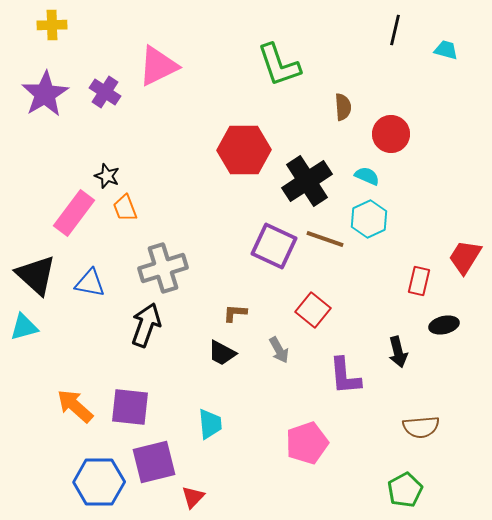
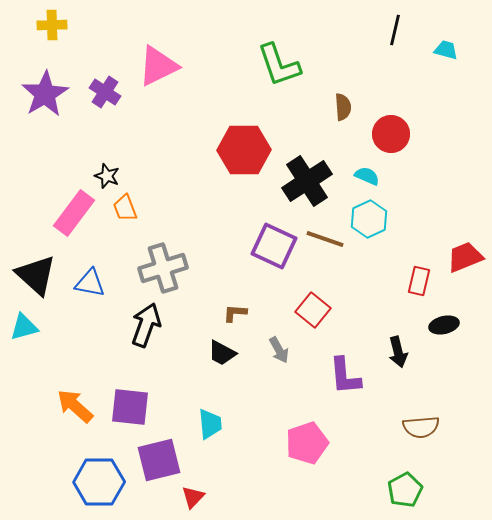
red trapezoid at (465, 257): rotated 36 degrees clockwise
purple square at (154, 462): moved 5 px right, 2 px up
